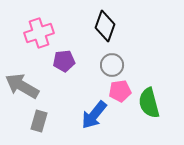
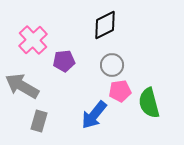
black diamond: moved 1 px up; rotated 44 degrees clockwise
pink cross: moved 6 px left, 7 px down; rotated 24 degrees counterclockwise
